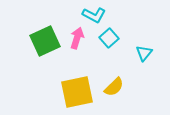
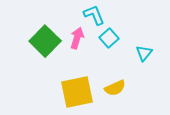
cyan L-shape: rotated 140 degrees counterclockwise
green square: rotated 20 degrees counterclockwise
yellow semicircle: moved 1 px right, 1 px down; rotated 20 degrees clockwise
